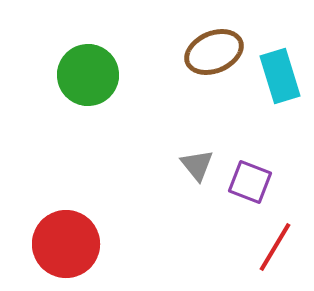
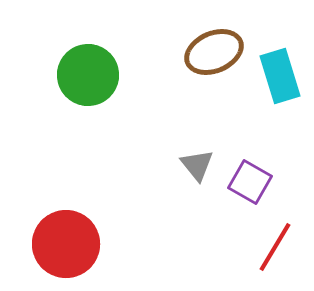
purple square: rotated 9 degrees clockwise
